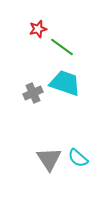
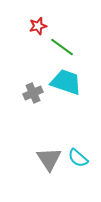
red star: moved 3 px up
cyan trapezoid: moved 1 px right, 1 px up
